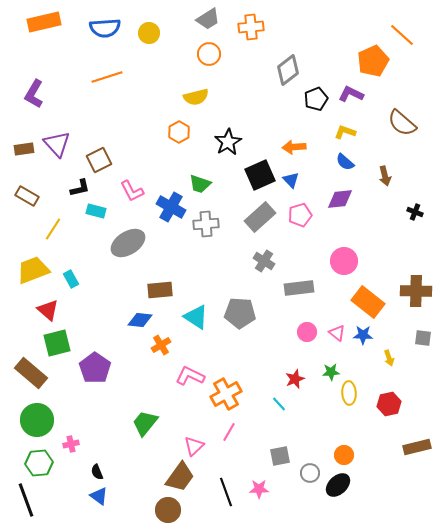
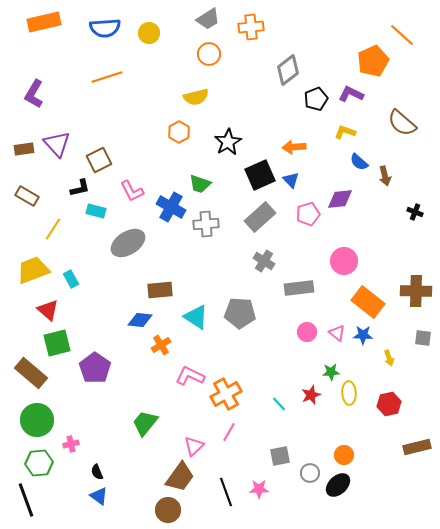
blue semicircle at (345, 162): moved 14 px right
pink pentagon at (300, 215): moved 8 px right, 1 px up
red star at (295, 379): moved 16 px right, 16 px down
